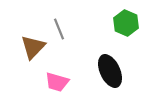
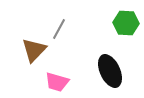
green hexagon: rotated 20 degrees counterclockwise
gray line: rotated 50 degrees clockwise
brown triangle: moved 1 px right, 3 px down
